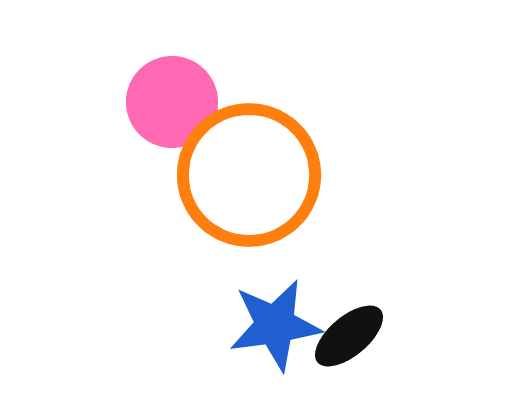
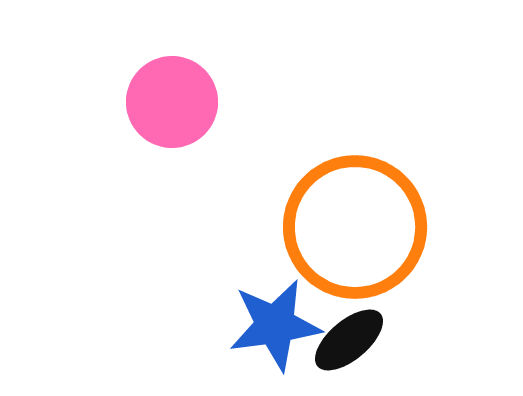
orange circle: moved 106 px right, 52 px down
black ellipse: moved 4 px down
